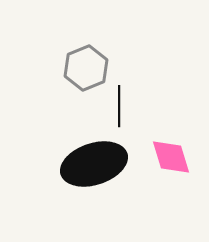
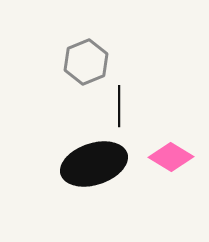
gray hexagon: moved 6 px up
pink diamond: rotated 42 degrees counterclockwise
